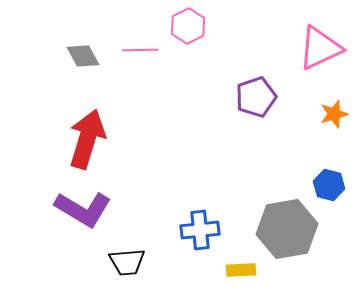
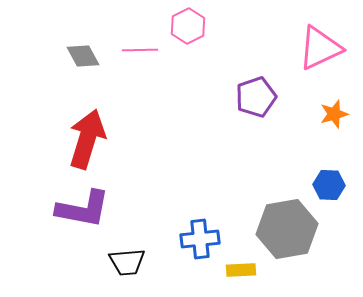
blue hexagon: rotated 12 degrees counterclockwise
purple L-shape: rotated 20 degrees counterclockwise
blue cross: moved 9 px down
